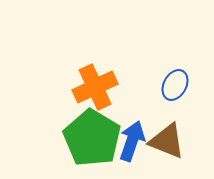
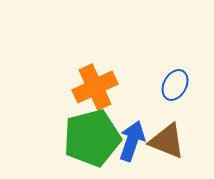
green pentagon: rotated 26 degrees clockwise
